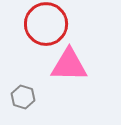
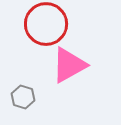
pink triangle: rotated 30 degrees counterclockwise
